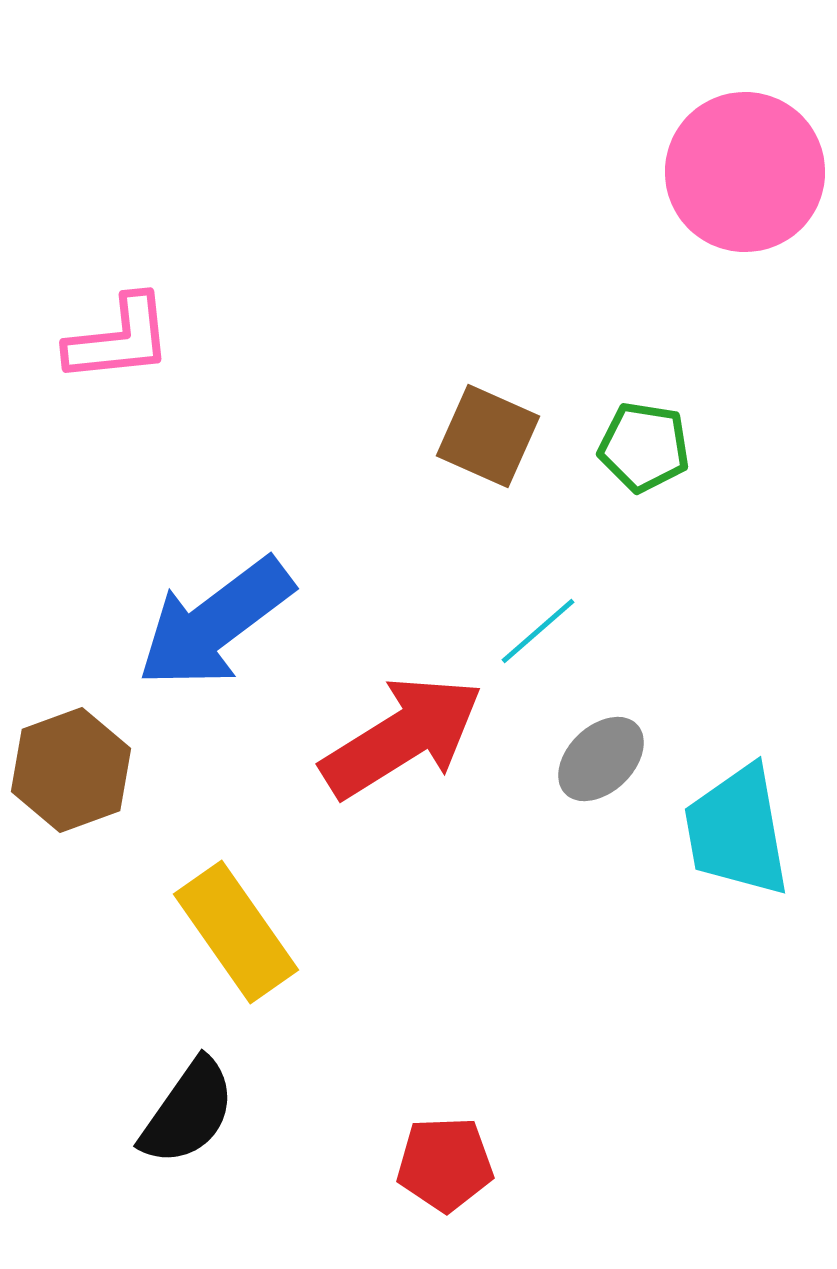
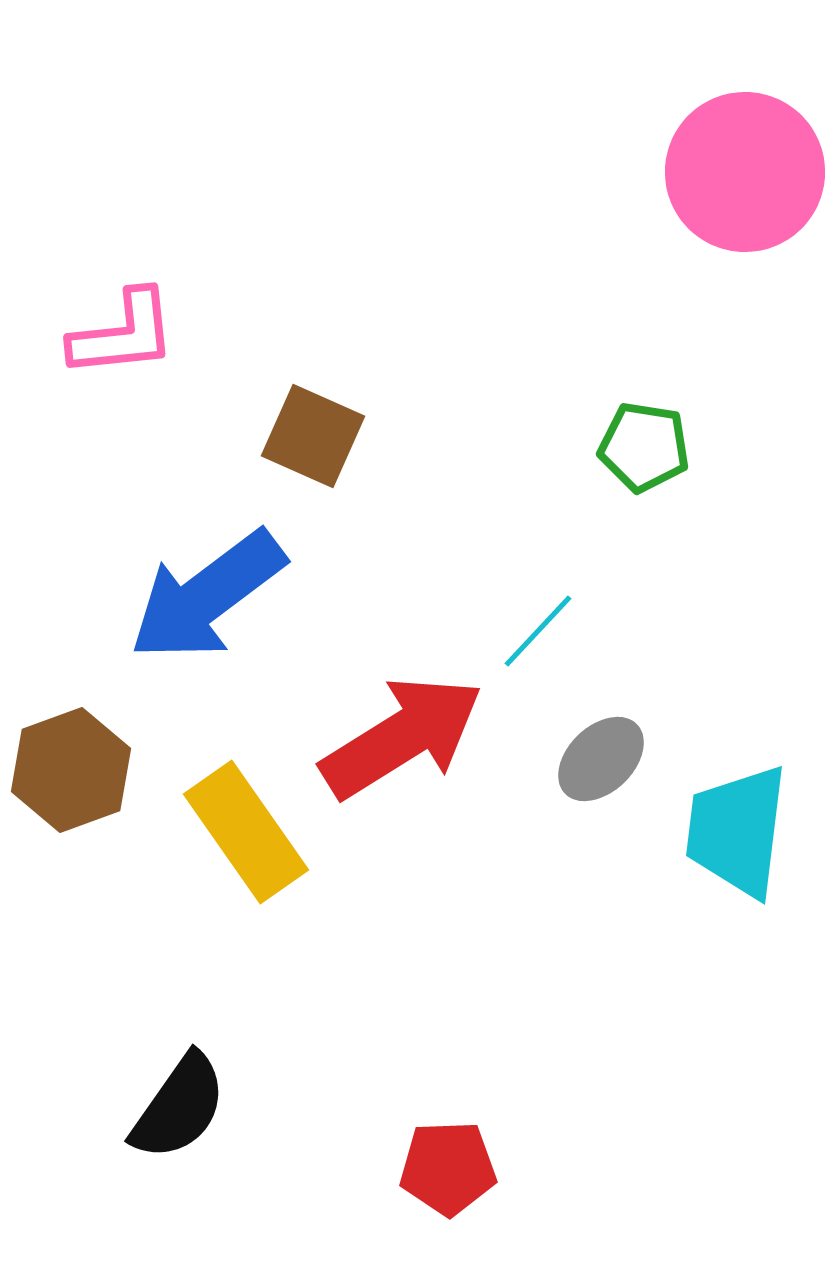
pink L-shape: moved 4 px right, 5 px up
brown square: moved 175 px left
blue arrow: moved 8 px left, 27 px up
cyan line: rotated 6 degrees counterclockwise
cyan trapezoid: rotated 17 degrees clockwise
yellow rectangle: moved 10 px right, 100 px up
black semicircle: moved 9 px left, 5 px up
red pentagon: moved 3 px right, 4 px down
